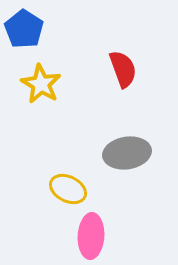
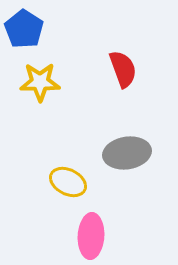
yellow star: moved 1 px left, 2 px up; rotated 30 degrees counterclockwise
yellow ellipse: moved 7 px up
